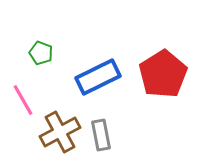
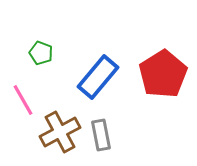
blue rectangle: rotated 24 degrees counterclockwise
